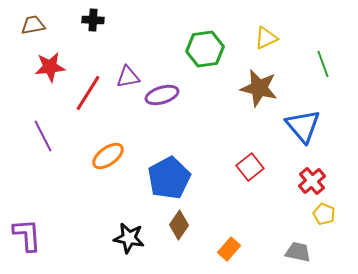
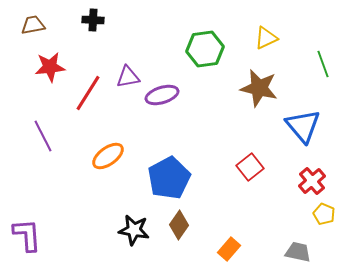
black star: moved 5 px right, 8 px up
